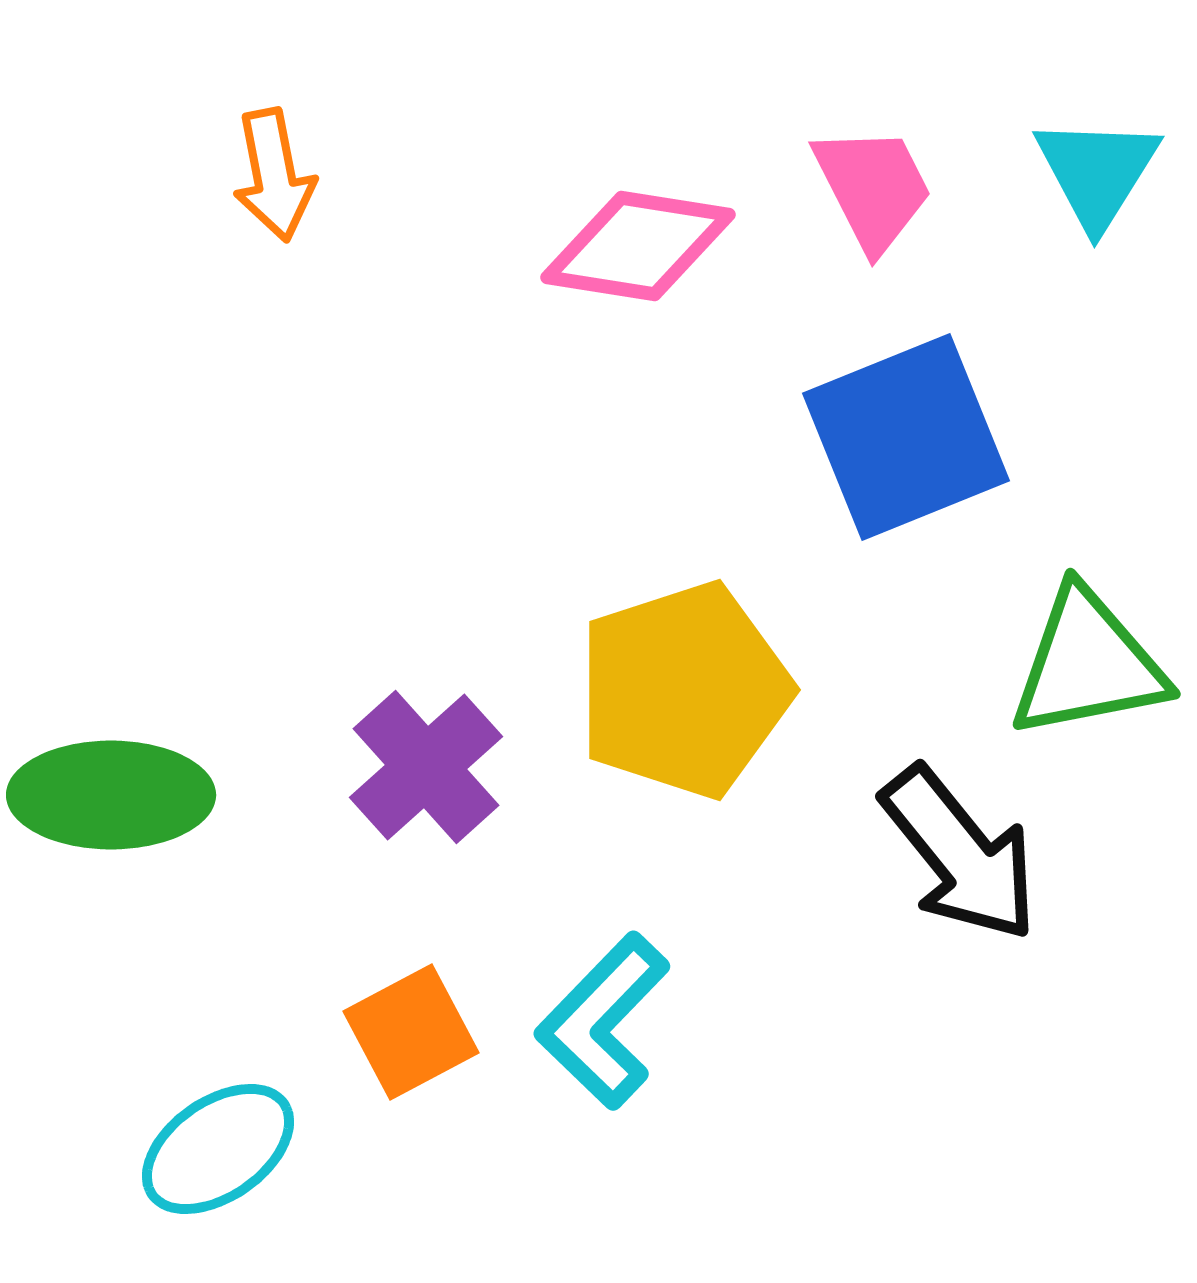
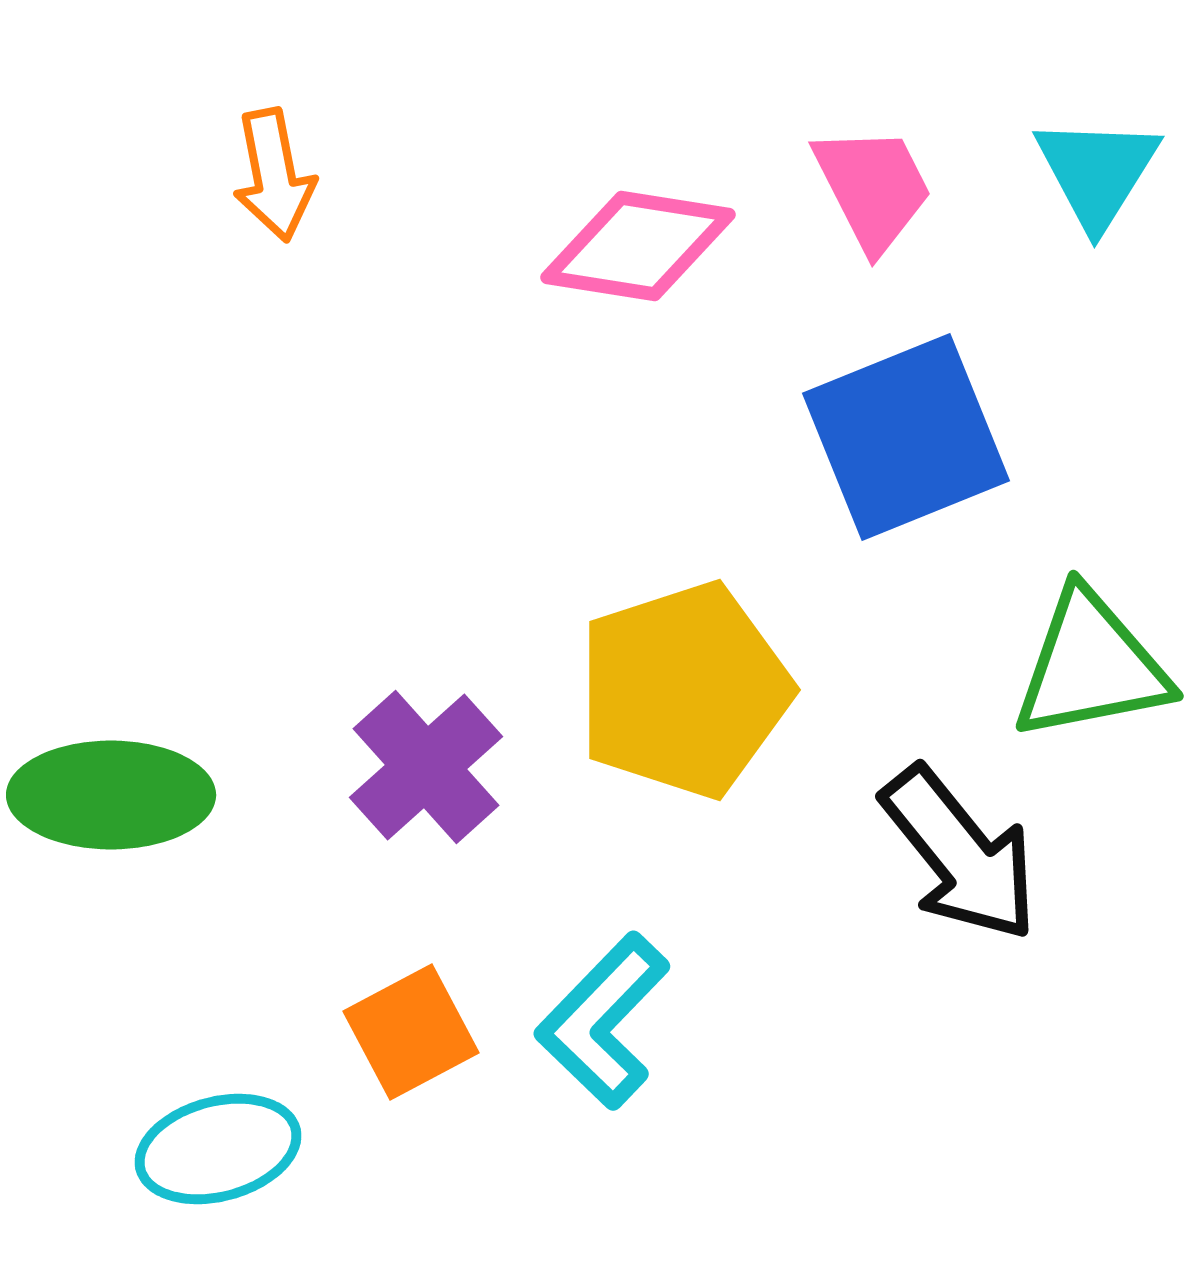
green triangle: moved 3 px right, 2 px down
cyan ellipse: rotated 20 degrees clockwise
